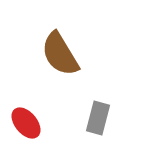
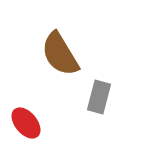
gray rectangle: moved 1 px right, 21 px up
